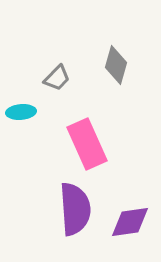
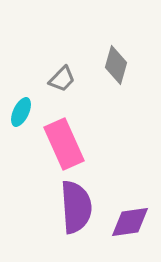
gray trapezoid: moved 5 px right, 1 px down
cyan ellipse: rotated 60 degrees counterclockwise
pink rectangle: moved 23 px left
purple semicircle: moved 1 px right, 2 px up
